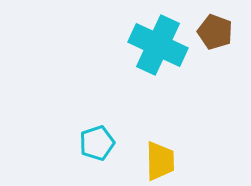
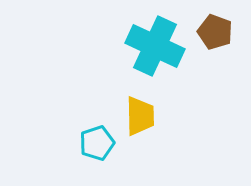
cyan cross: moved 3 px left, 1 px down
yellow trapezoid: moved 20 px left, 45 px up
